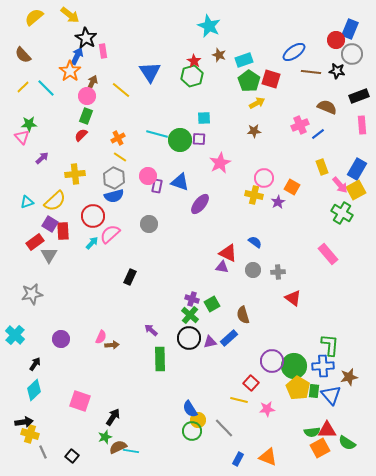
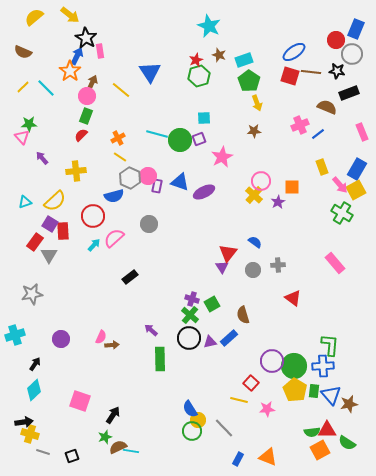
blue rectangle at (350, 29): moved 6 px right
pink rectangle at (103, 51): moved 3 px left
brown semicircle at (23, 55): moved 3 px up; rotated 24 degrees counterclockwise
red star at (194, 61): moved 2 px right, 1 px up; rotated 16 degrees clockwise
green hexagon at (192, 76): moved 7 px right
red square at (271, 79): moved 19 px right, 3 px up
black rectangle at (359, 96): moved 10 px left, 3 px up
yellow arrow at (257, 103): rotated 98 degrees clockwise
pink rectangle at (362, 125): moved 7 px down; rotated 18 degrees counterclockwise
purple square at (199, 139): rotated 24 degrees counterclockwise
purple arrow at (42, 158): rotated 88 degrees counterclockwise
pink star at (220, 163): moved 2 px right, 6 px up
yellow cross at (75, 174): moved 1 px right, 3 px up
gray hexagon at (114, 178): moved 16 px right
pink circle at (264, 178): moved 3 px left, 3 px down
orange square at (292, 187): rotated 28 degrees counterclockwise
yellow cross at (254, 195): rotated 30 degrees clockwise
cyan triangle at (27, 202): moved 2 px left
purple ellipse at (200, 204): moved 4 px right, 12 px up; rotated 25 degrees clockwise
pink semicircle at (110, 234): moved 4 px right, 4 px down
red rectangle at (35, 242): rotated 18 degrees counterclockwise
cyan arrow at (92, 243): moved 2 px right, 2 px down
red triangle at (228, 253): rotated 42 degrees clockwise
pink rectangle at (328, 254): moved 7 px right, 9 px down
purple triangle at (222, 267): rotated 48 degrees clockwise
gray cross at (278, 272): moved 7 px up
black rectangle at (130, 277): rotated 28 degrees clockwise
cyan cross at (15, 335): rotated 30 degrees clockwise
brown star at (349, 377): moved 27 px down
yellow pentagon at (298, 388): moved 3 px left, 2 px down
black arrow at (113, 417): moved 2 px up
orange square at (320, 448): moved 2 px down
gray line at (43, 452): rotated 48 degrees counterclockwise
black square at (72, 456): rotated 32 degrees clockwise
